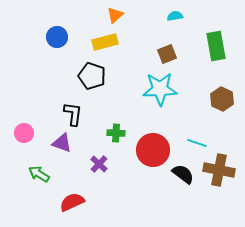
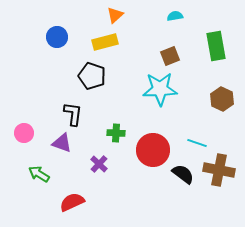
brown square: moved 3 px right, 2 px down
